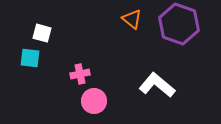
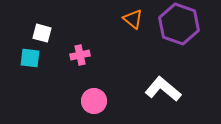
orange triangle: moved 1 px right
pink cross: moved 19 px up
white L-shape: moved 6 px right, 4 px down
